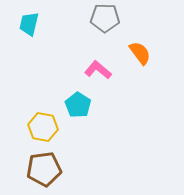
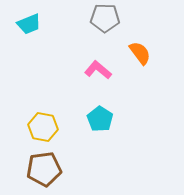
cyan trapezoid: rotated 125 degrees counterclockwise
cyan pentagon: moved 22 px right, 14 px down
